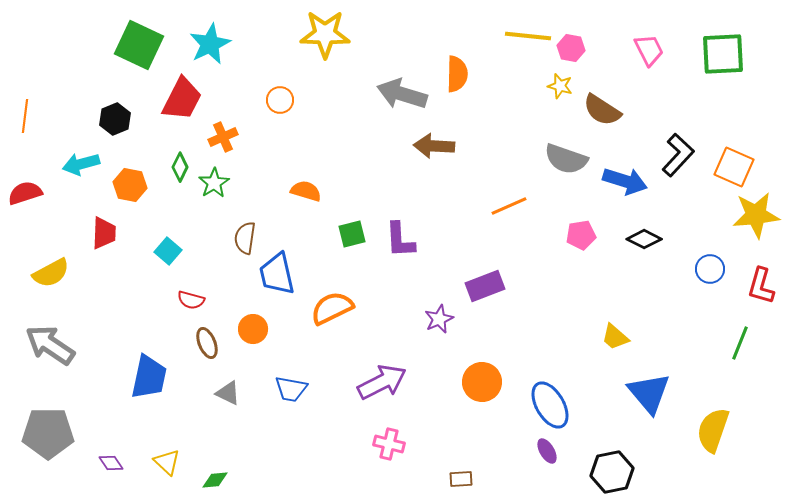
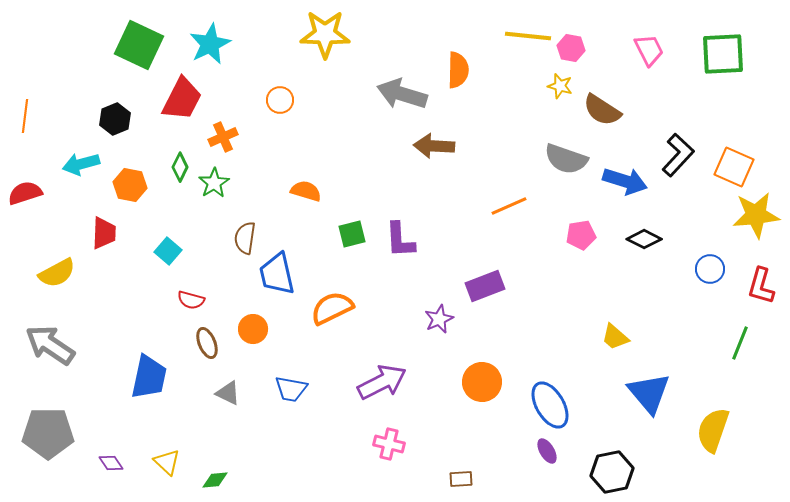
orange semicircle at (457, 74): moved 1 px right, 4 px up
yellow semicircle at (51, 273): moved 6 px right
